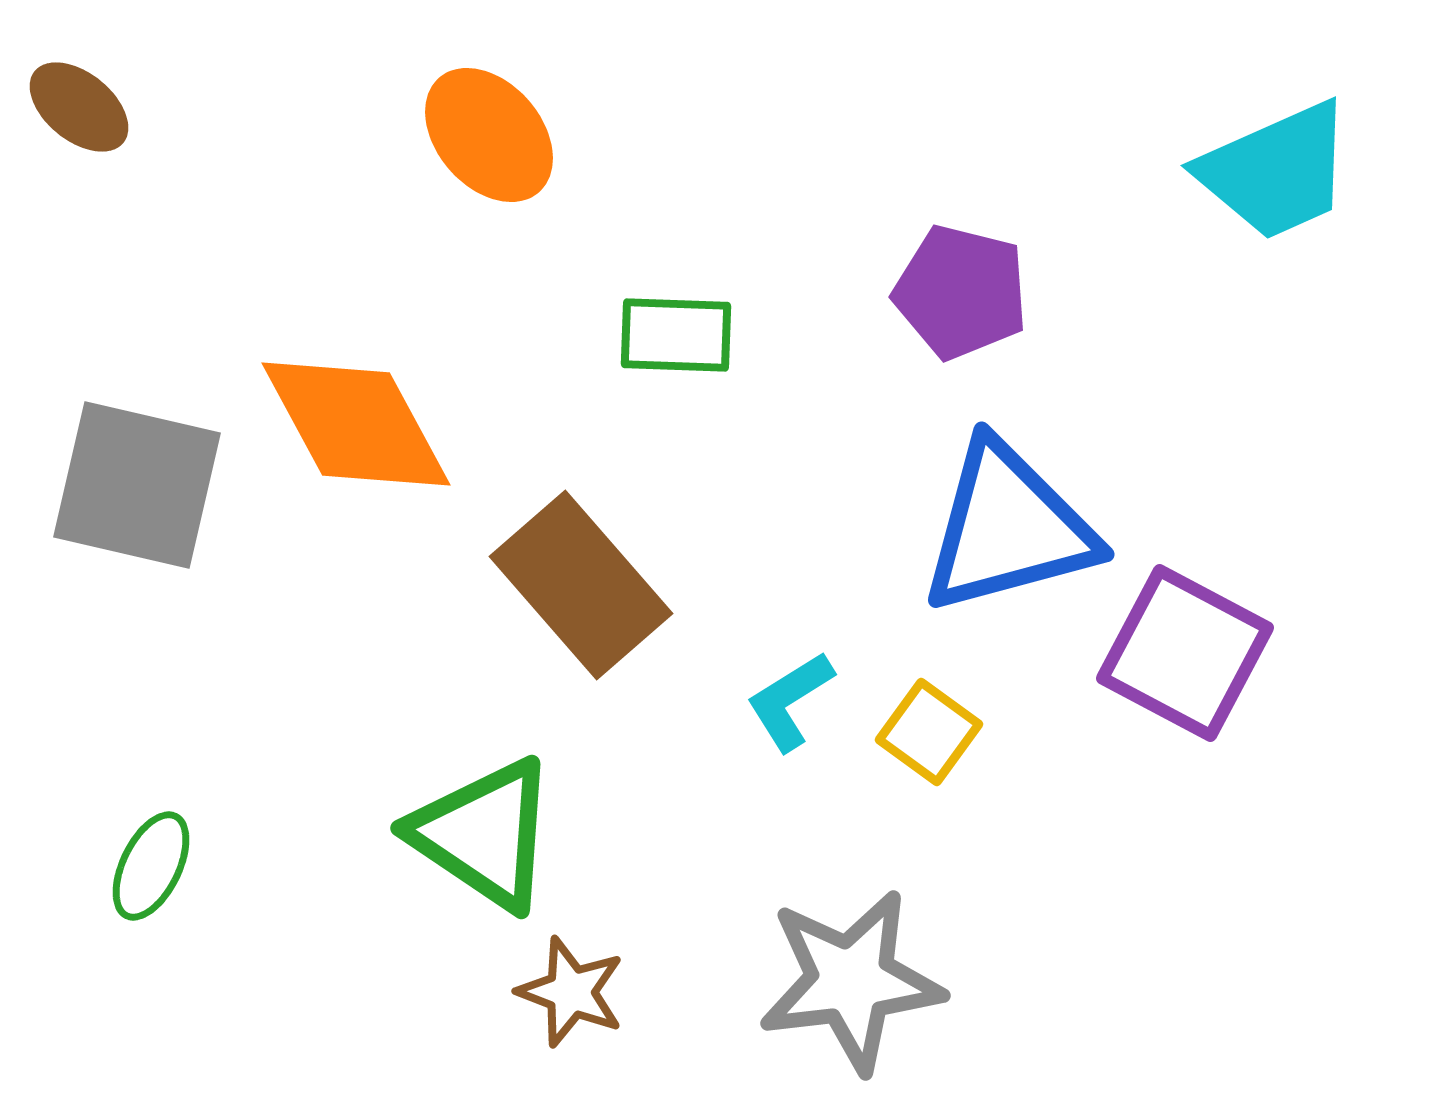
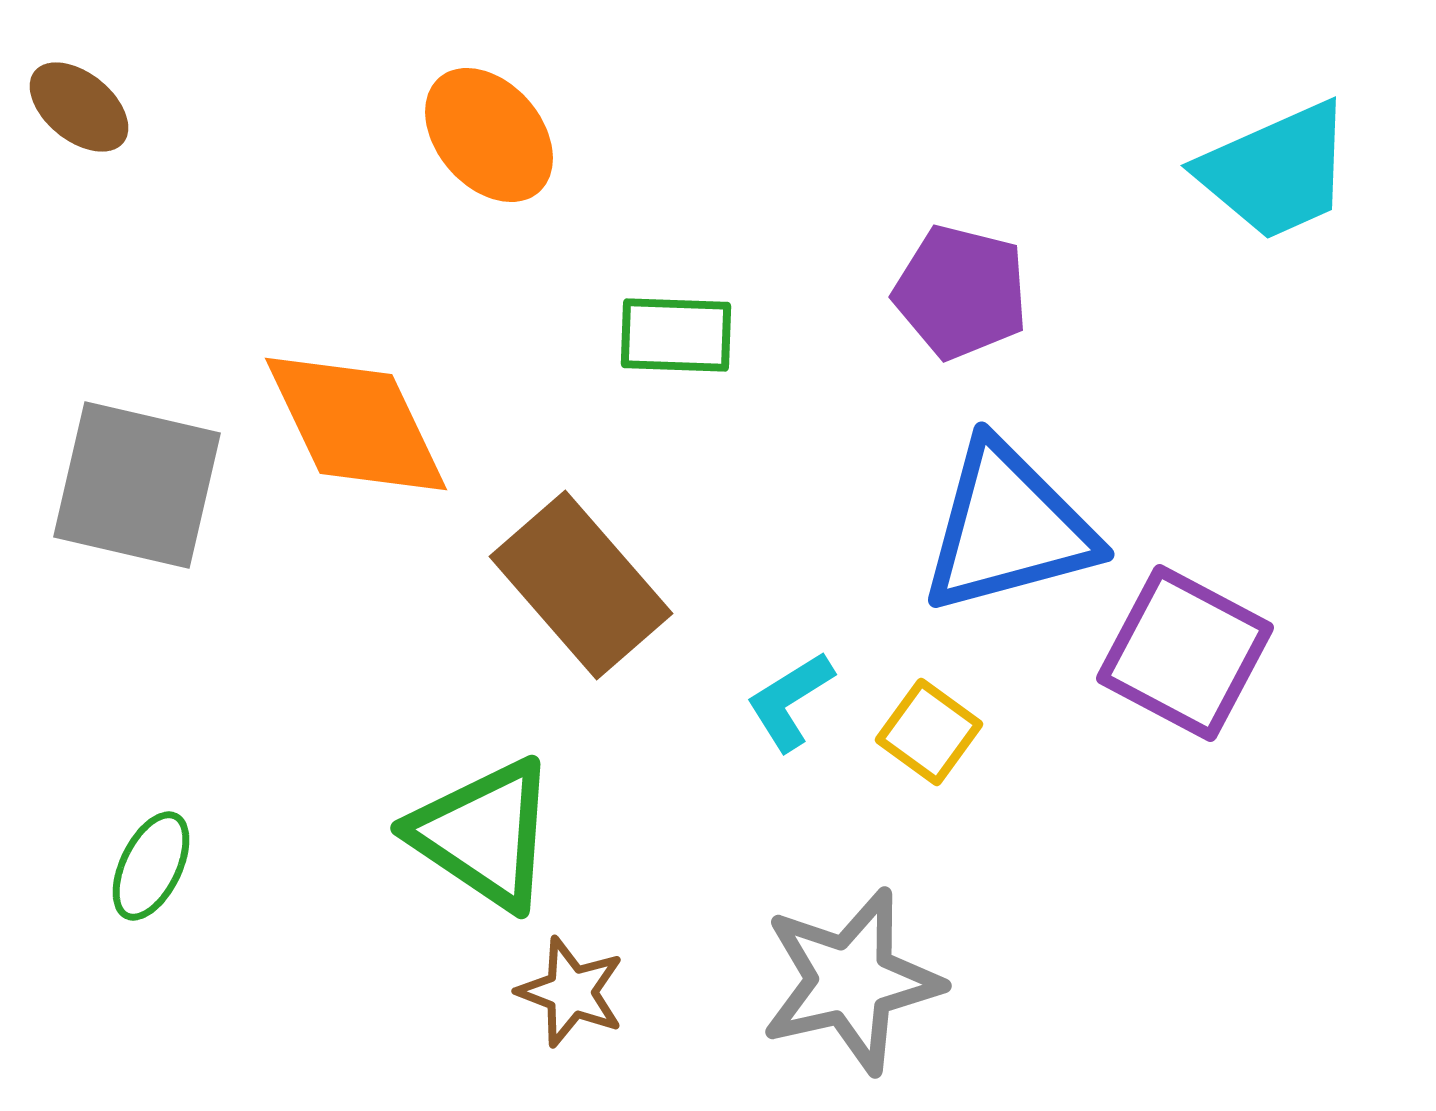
orange diamond: rotated 3 degrees clockwise
gray star: rotated 6 degrees counterclockwise
